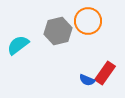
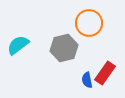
orange circle: moved 1 px right, 2 px down
gray hexagon: moved 6 px right, 17 px down
blue semicircle: rotated 56 degrees clockwise
